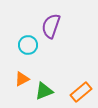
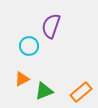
cyan circle: moved 1 px right, 1 px down
